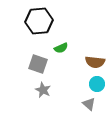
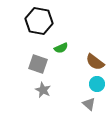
black hexagon: rotated 16 degrees clockwise
brown semicircle: rotated 30 degrees clockwise
